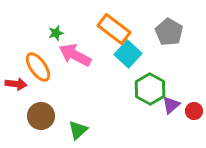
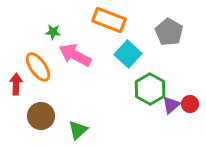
orange rectangle: moved 5 px left, 9 px up; rotated 16 degrees counterclockwise
green star: moved 3 px left, 1 px up; rotated 21 degrees clockwise
red arrow: rotated 95 degrees counterclockwise
red circle: moved 4 px left, 7 px up
